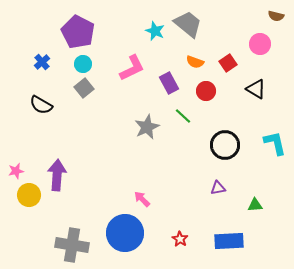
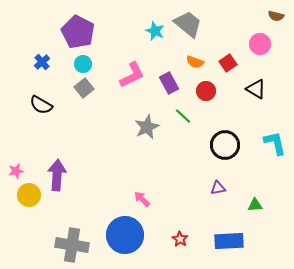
pink L-shape: moved 7 px down
blue circle: moved 2 px down
